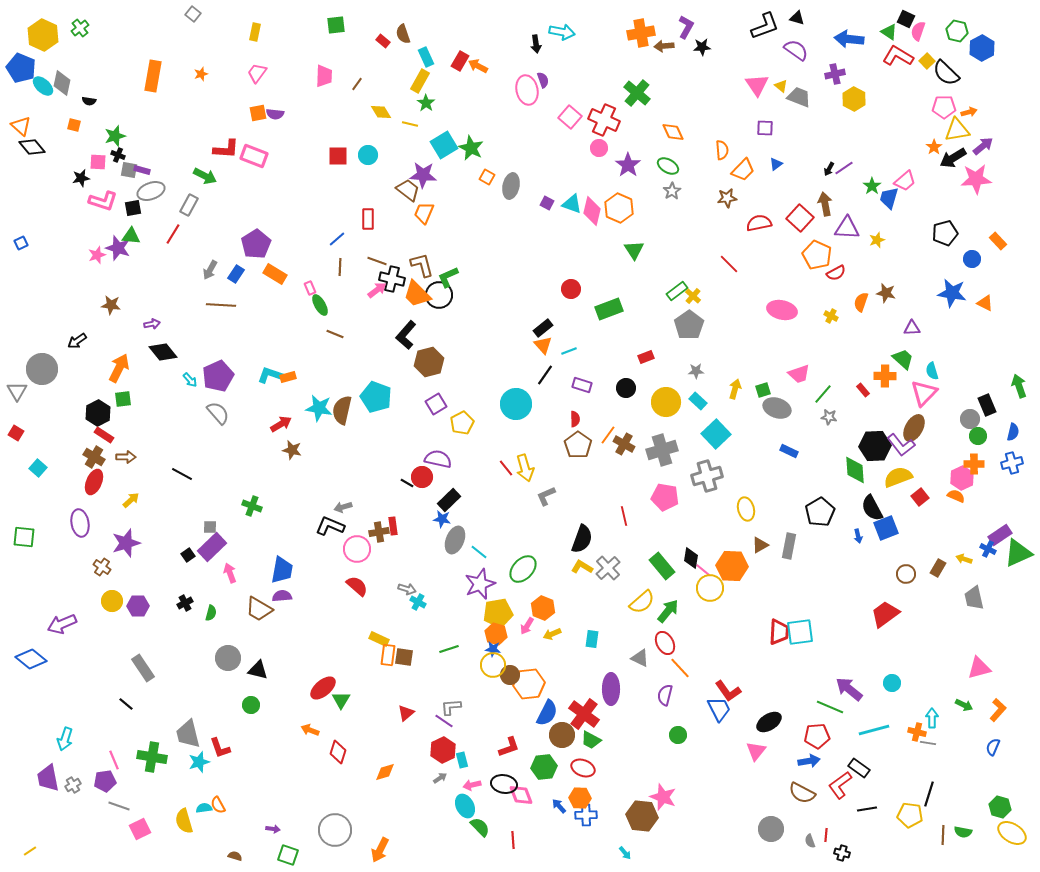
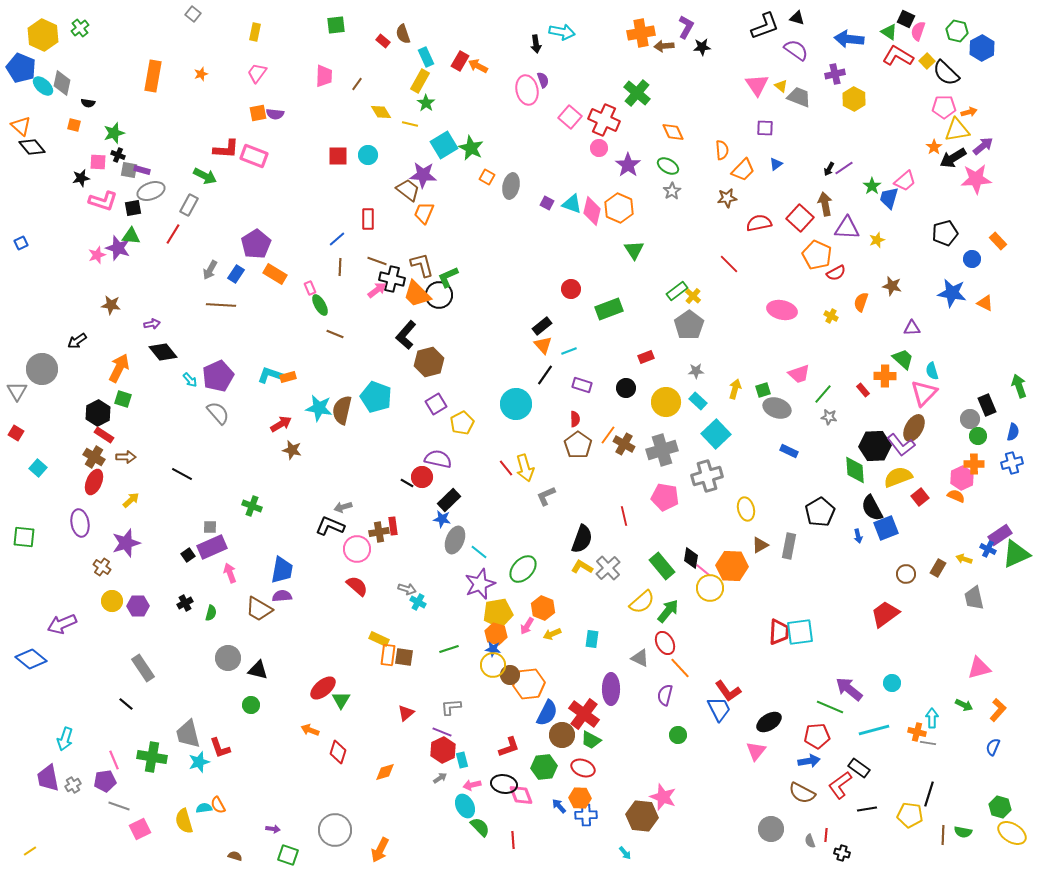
black semicircle at (89, 101): moved 1 px left, 2 px down
green star at (115, 136): moved 1 px left, 3 px up
brown star at (886, 293): moved 6 px right, 7 px up
black rectangle at (543, 328): moved 1 px left, 2 px up
green square at (123, 399): rotated 24 degrees clockwise
purple rectangle at (212, 547): rotated 20 degrees clockwise
green triangle at (1018, 553): moved 2 px left, 1 px down
purple line at (444, 721): moved 2 px left, 11 px down; rotated 12 degrees counterclockwise
